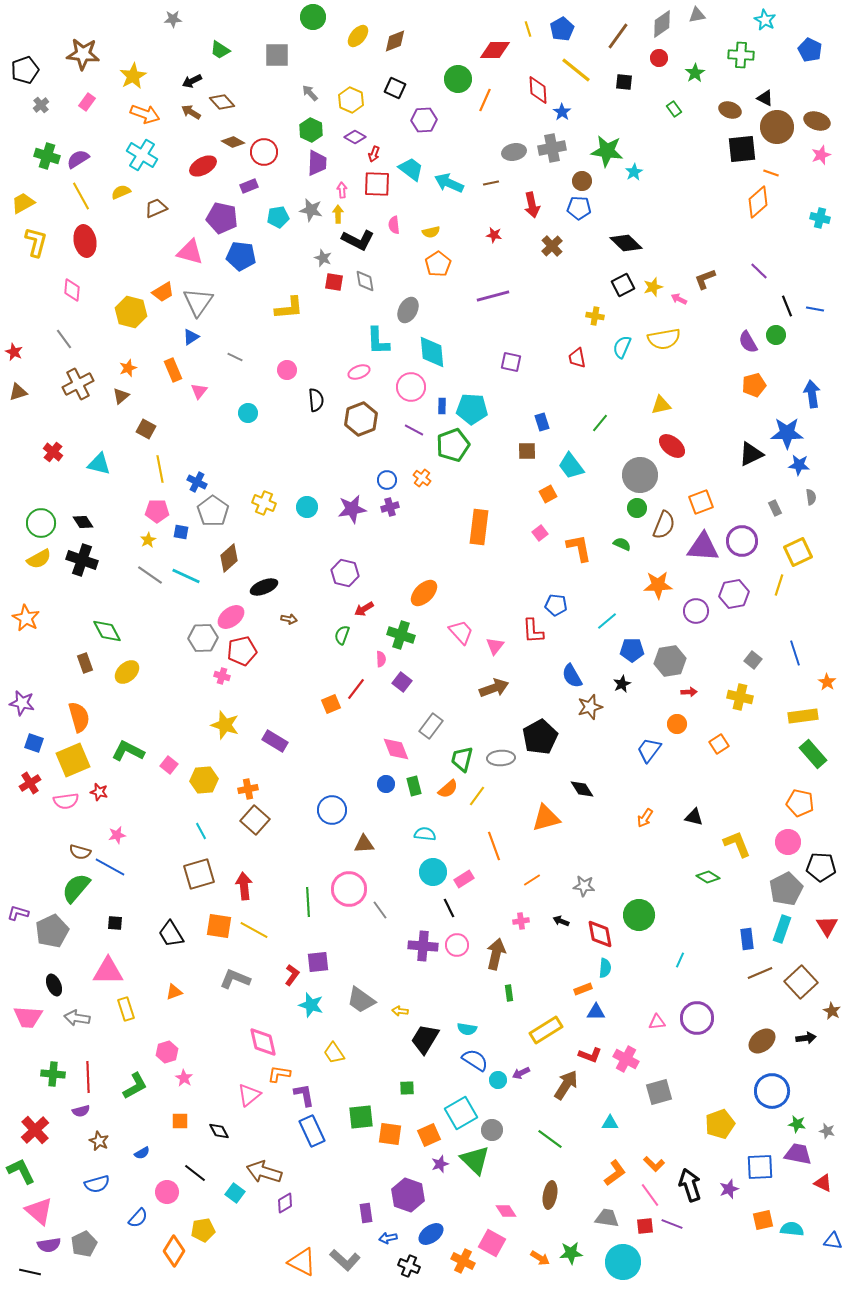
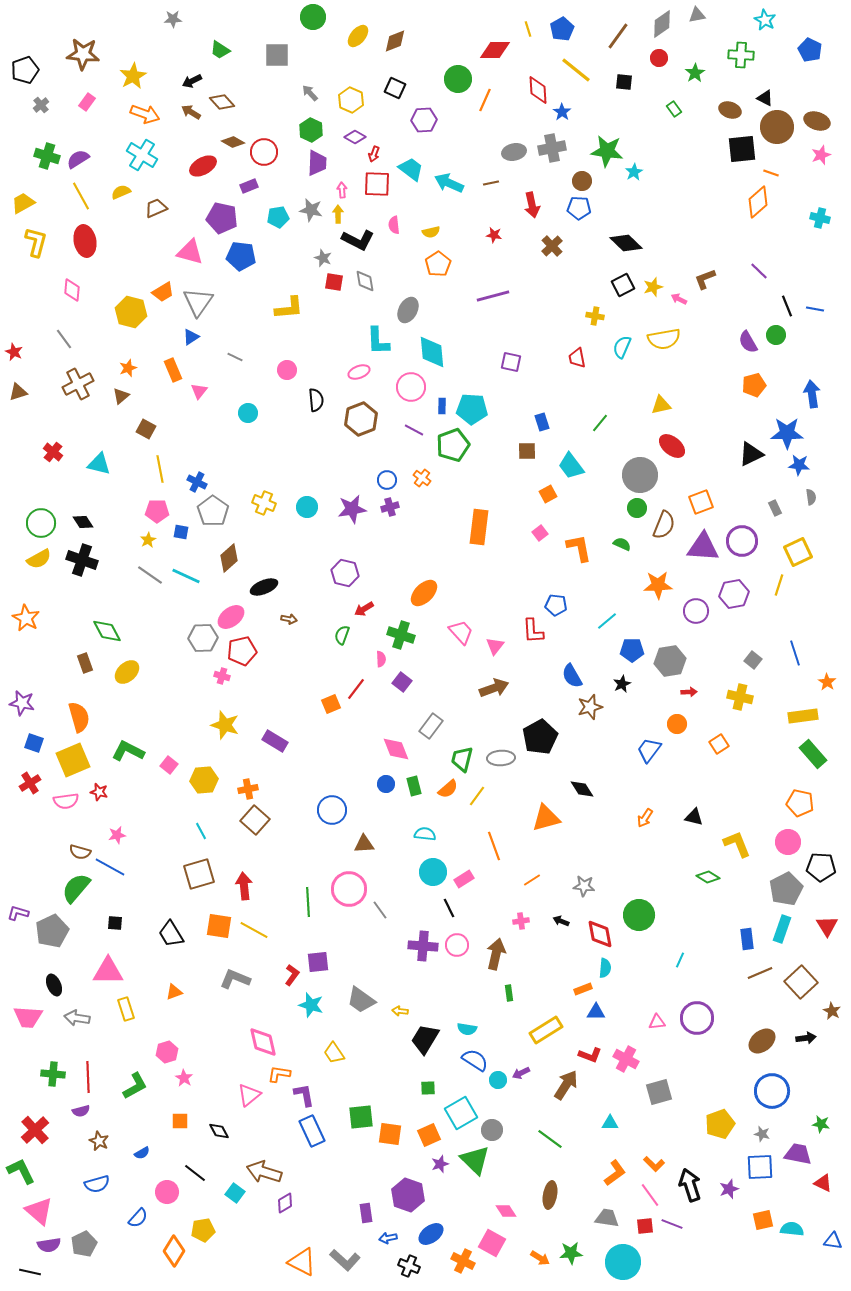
green square at (407, 1088): moved 21 px right
green star at (797, 1124): moved 24 px right
gray star at (827, 1131): moved 65 px left, 3 px down
